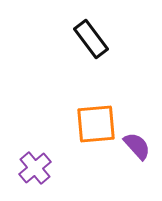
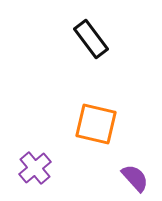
orange square: rotated 18 degrees clockwise
purple semicircle: moved 2 px left, 32 px down
